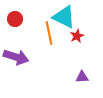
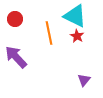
cyan triangle: moved 11 px right, 1 px up
red star: rotated 16 degrees counterclockwise
purple arrow: rotated 150 degrees counterclockwise
purple triangle: moved 2 px right, 3 px down; rotated 48 degrees counterclockwise
